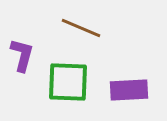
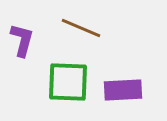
purple L-shape: moved 15 px up
purple rectangle: moved 6 px left
